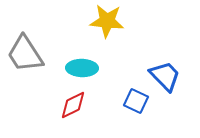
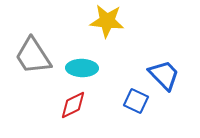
gray trapezoid: moved 8 px right, 2 px down
blue trapezoid: moved 1 px left, 1 px up
